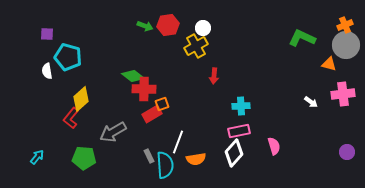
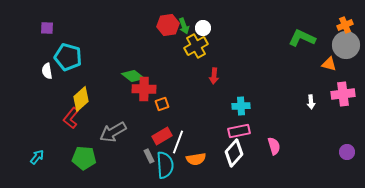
green arrow: moved 39 px right; rotated 49 degrees clockwise
purple square: moved 6 px up
white arrow: rotated 48 degrees clockwise
red rectangle: moved 10 px right, 22 px down
